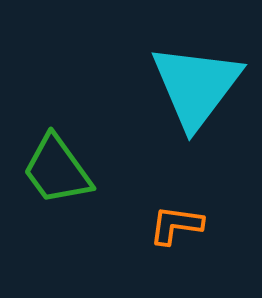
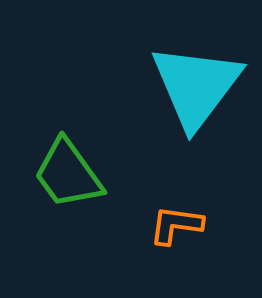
green trapezoid: moved 11 px right, 4 px down
